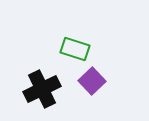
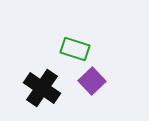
black cross: moved 1 px up; rotated 30 degrees counterclockwise
